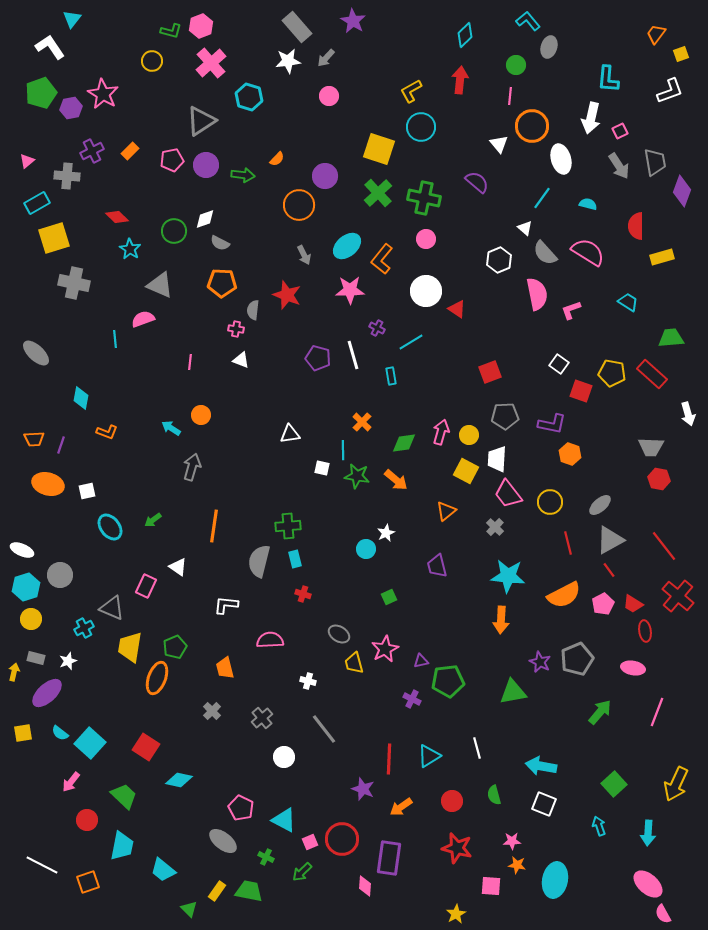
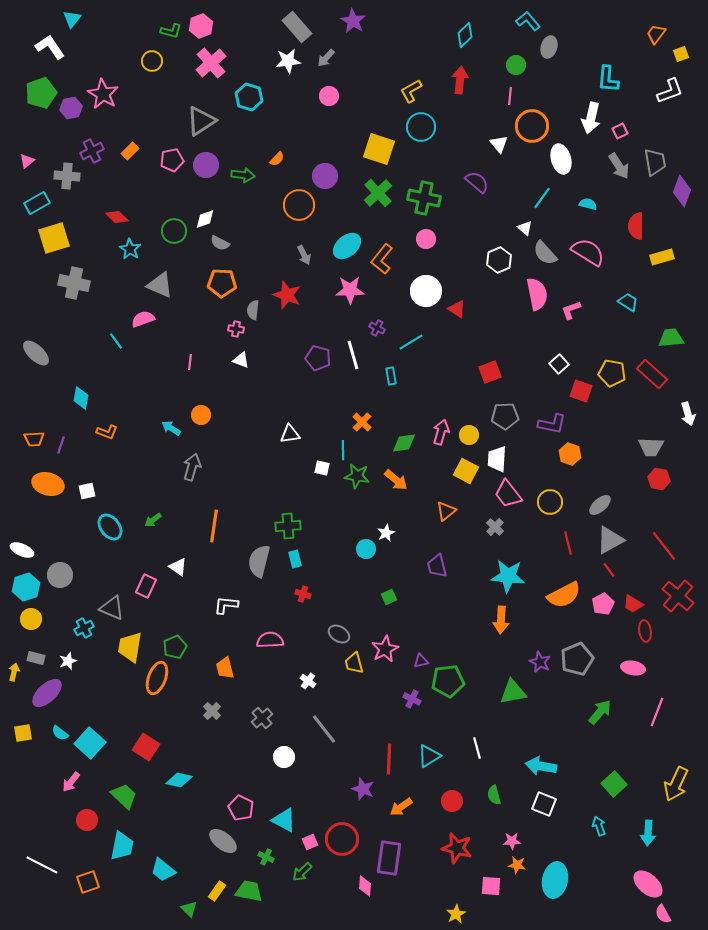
cyan line at (115, 339): moved 1 px right, 2 px down; rotated 30 degrees counterclockwise
white square at (559, 364): rotated 12 degrees clockwise
white cross at (308, 681): rotated 21 degrees clockwise
